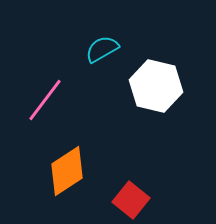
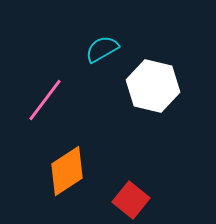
white hexagon: moved 3 px left
